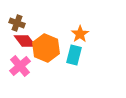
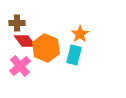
brown cross: rotated 21 degrees counterclockwise
